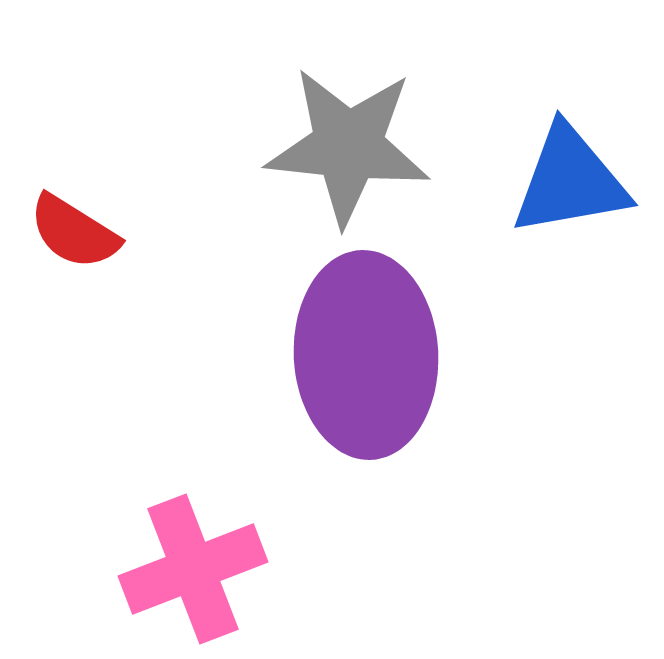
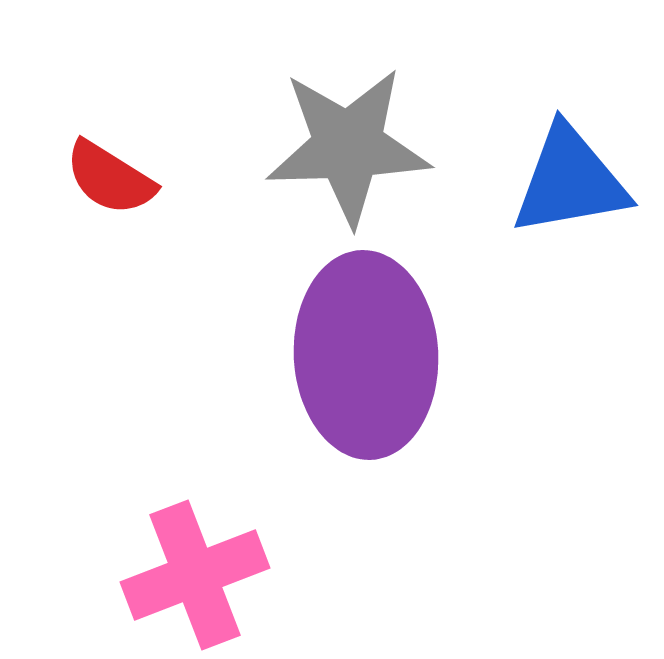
gray star: rotated 8 degrees counterclockwise
red semicircle: moved 36 px right, 54 px up
pink cross: moved 2 px right, 6 px down
